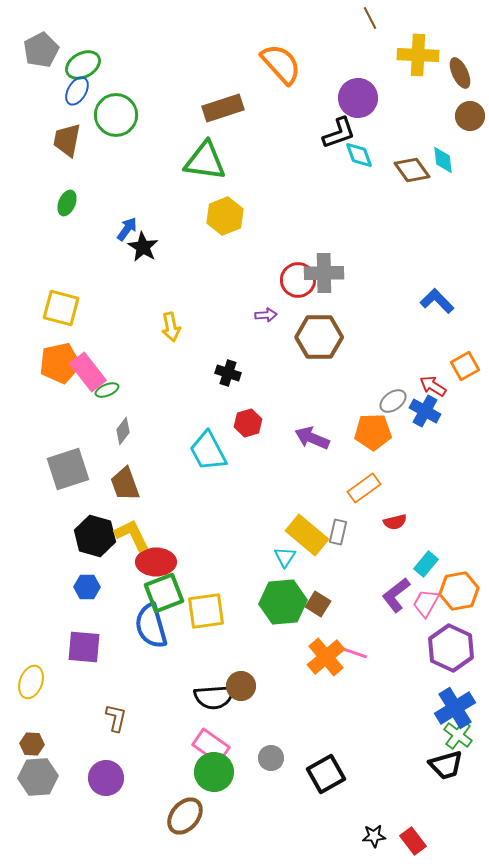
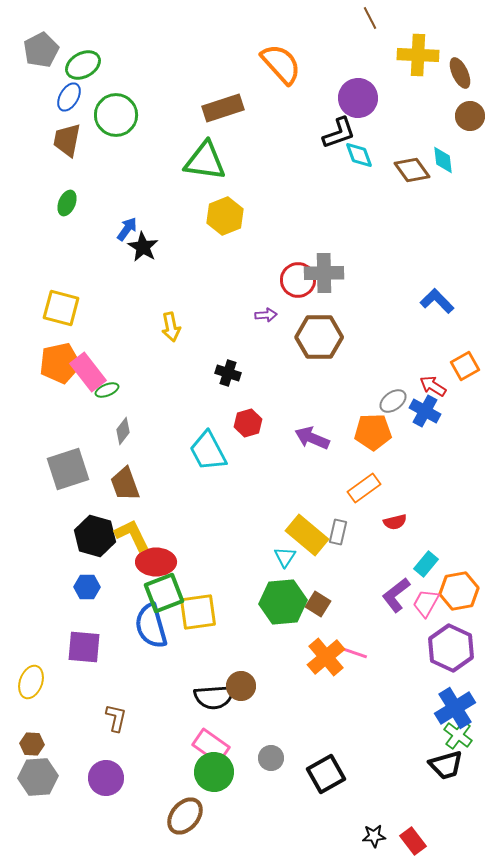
blue ellipse at (77, 91): moved 8 px left, 6 px down
yellow square at (206, 611): moved 8 px left, 1 px down
